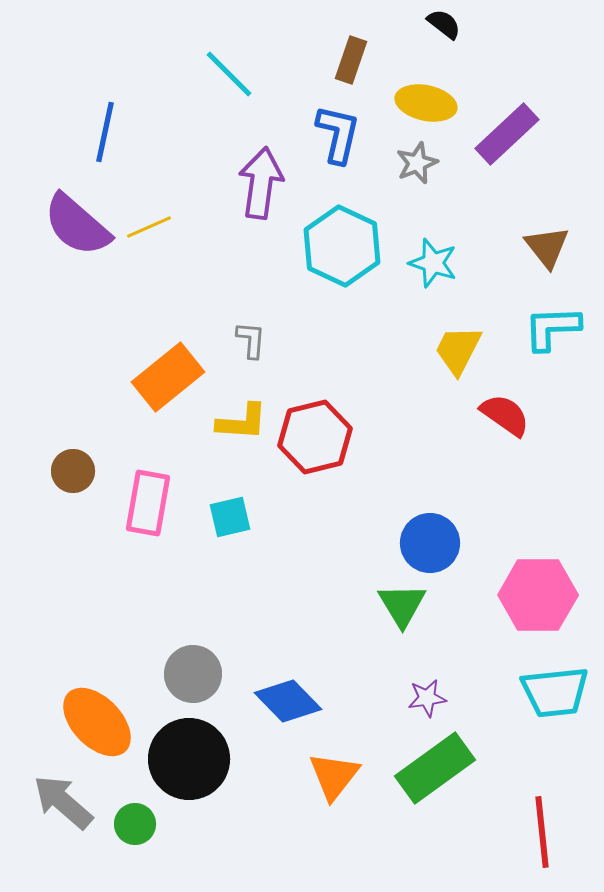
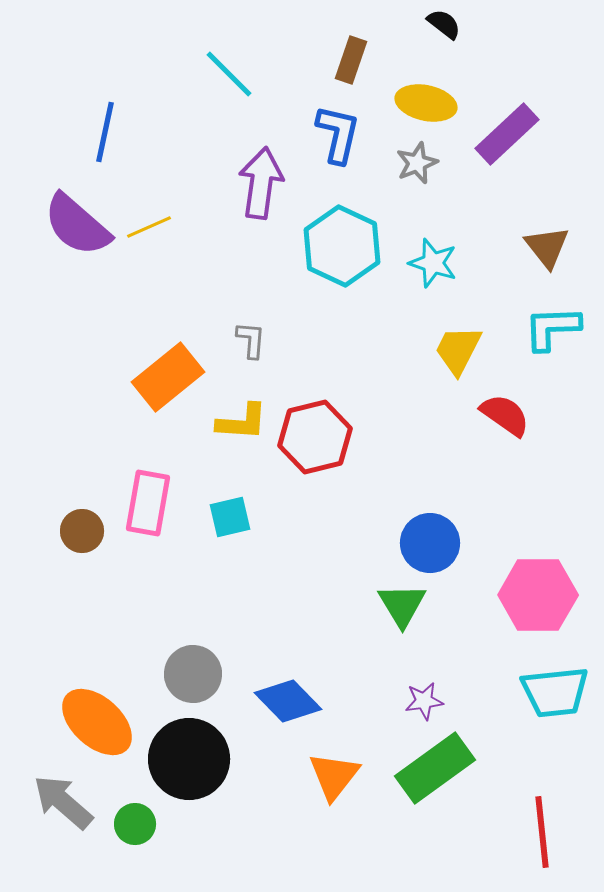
brown circle: moved 9 px right, 60 px down
purple star: moved 3 px left, 3 px down
orange ellipse: rotated 4 degrees counterclockwise
